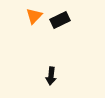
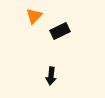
black rectangle: moved 11 px down
